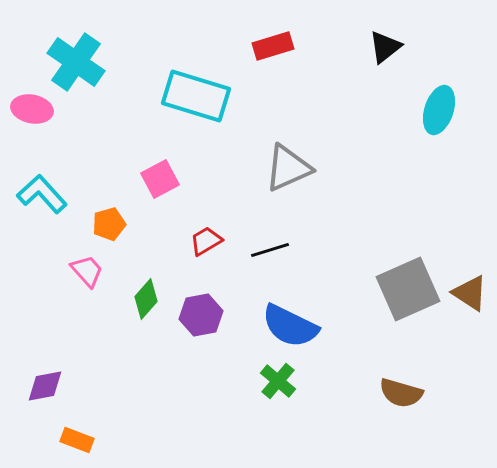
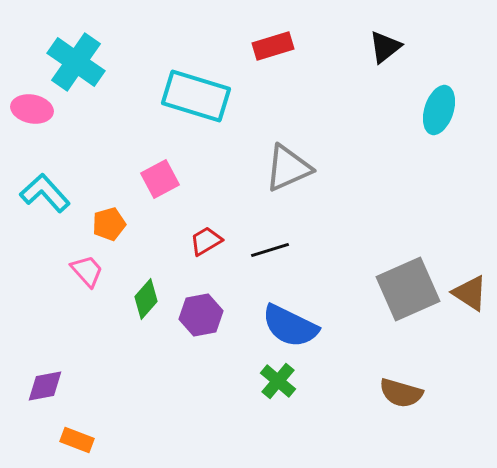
cyan L-shape: moved 3 px right, 1 px up
